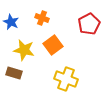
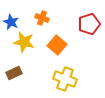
red pentagon: rotated 10 degrees clockwise
orange square: moved 4 px right; rotated 12 degrees counterclockwise
yellow star: moved 8 px up
brown rectangle: rotated 42 degrees counterclockwise
yellow cross: moved 1 px left
